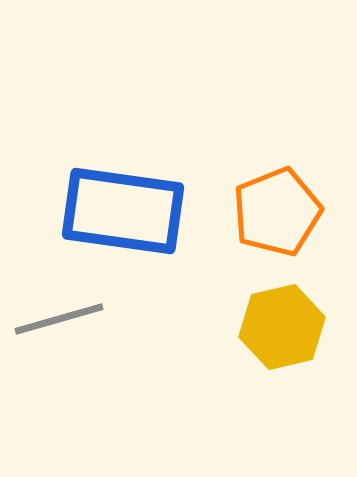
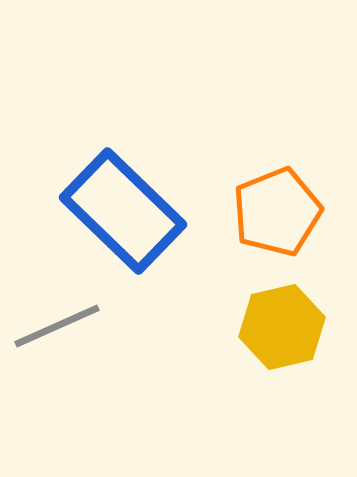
blue rectangle: rotated 36 degrees clockwise
gray line: moved 2 px left, 7 px down; rotated 8 degrees counterclockwise
